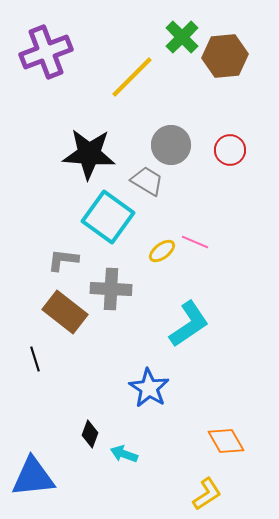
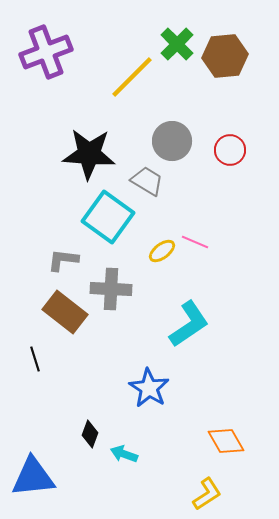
green cross: moved 5 px left, 7 px down
gray circle: moved 1 px right, 4 px up
